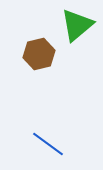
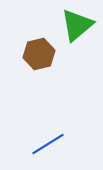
blue line: rotated 68 degrees counterclockwise
